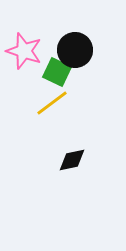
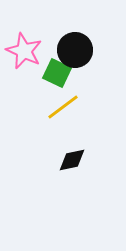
pink star: rotated 6 degrees clockwise
green square: moved 1 px down
yellow line: moved 11 px right, 4 px down
